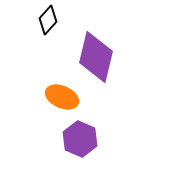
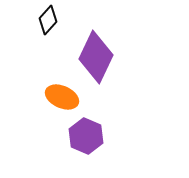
purple diamond: rotated 12 degrees clockwise
purple hexagon: moved 6 px right, 3 px up
